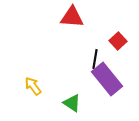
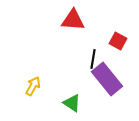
red triangle: moved 1 px right, 3 px down
red square: rotated 18 degrees counterclockwise
black line: moved 2 px left
yellow arrow: rotated 66 degrees clockwise
